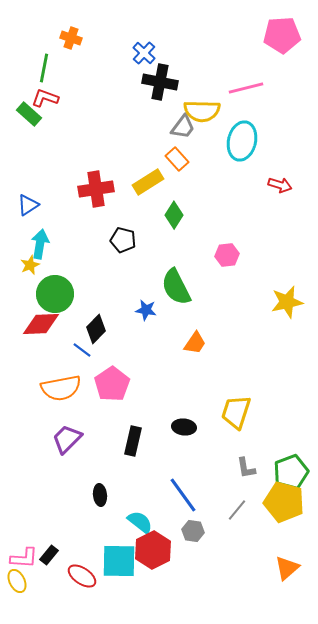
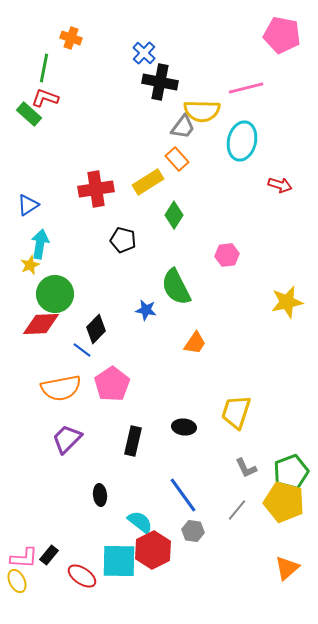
pink pentagon at (282, 35): rotated 15 degrees clockwise
gray L-shape at (246, 468): rotated 15 degrees counterclockwise
